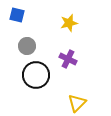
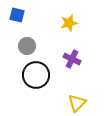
purple cross: moved 4 px right
